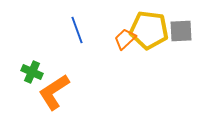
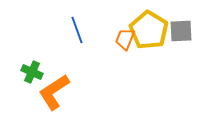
yellow pentagon: rotated 24 degrees clockwise
orange trapezoid: rotated 25 degrees counterclockwise
